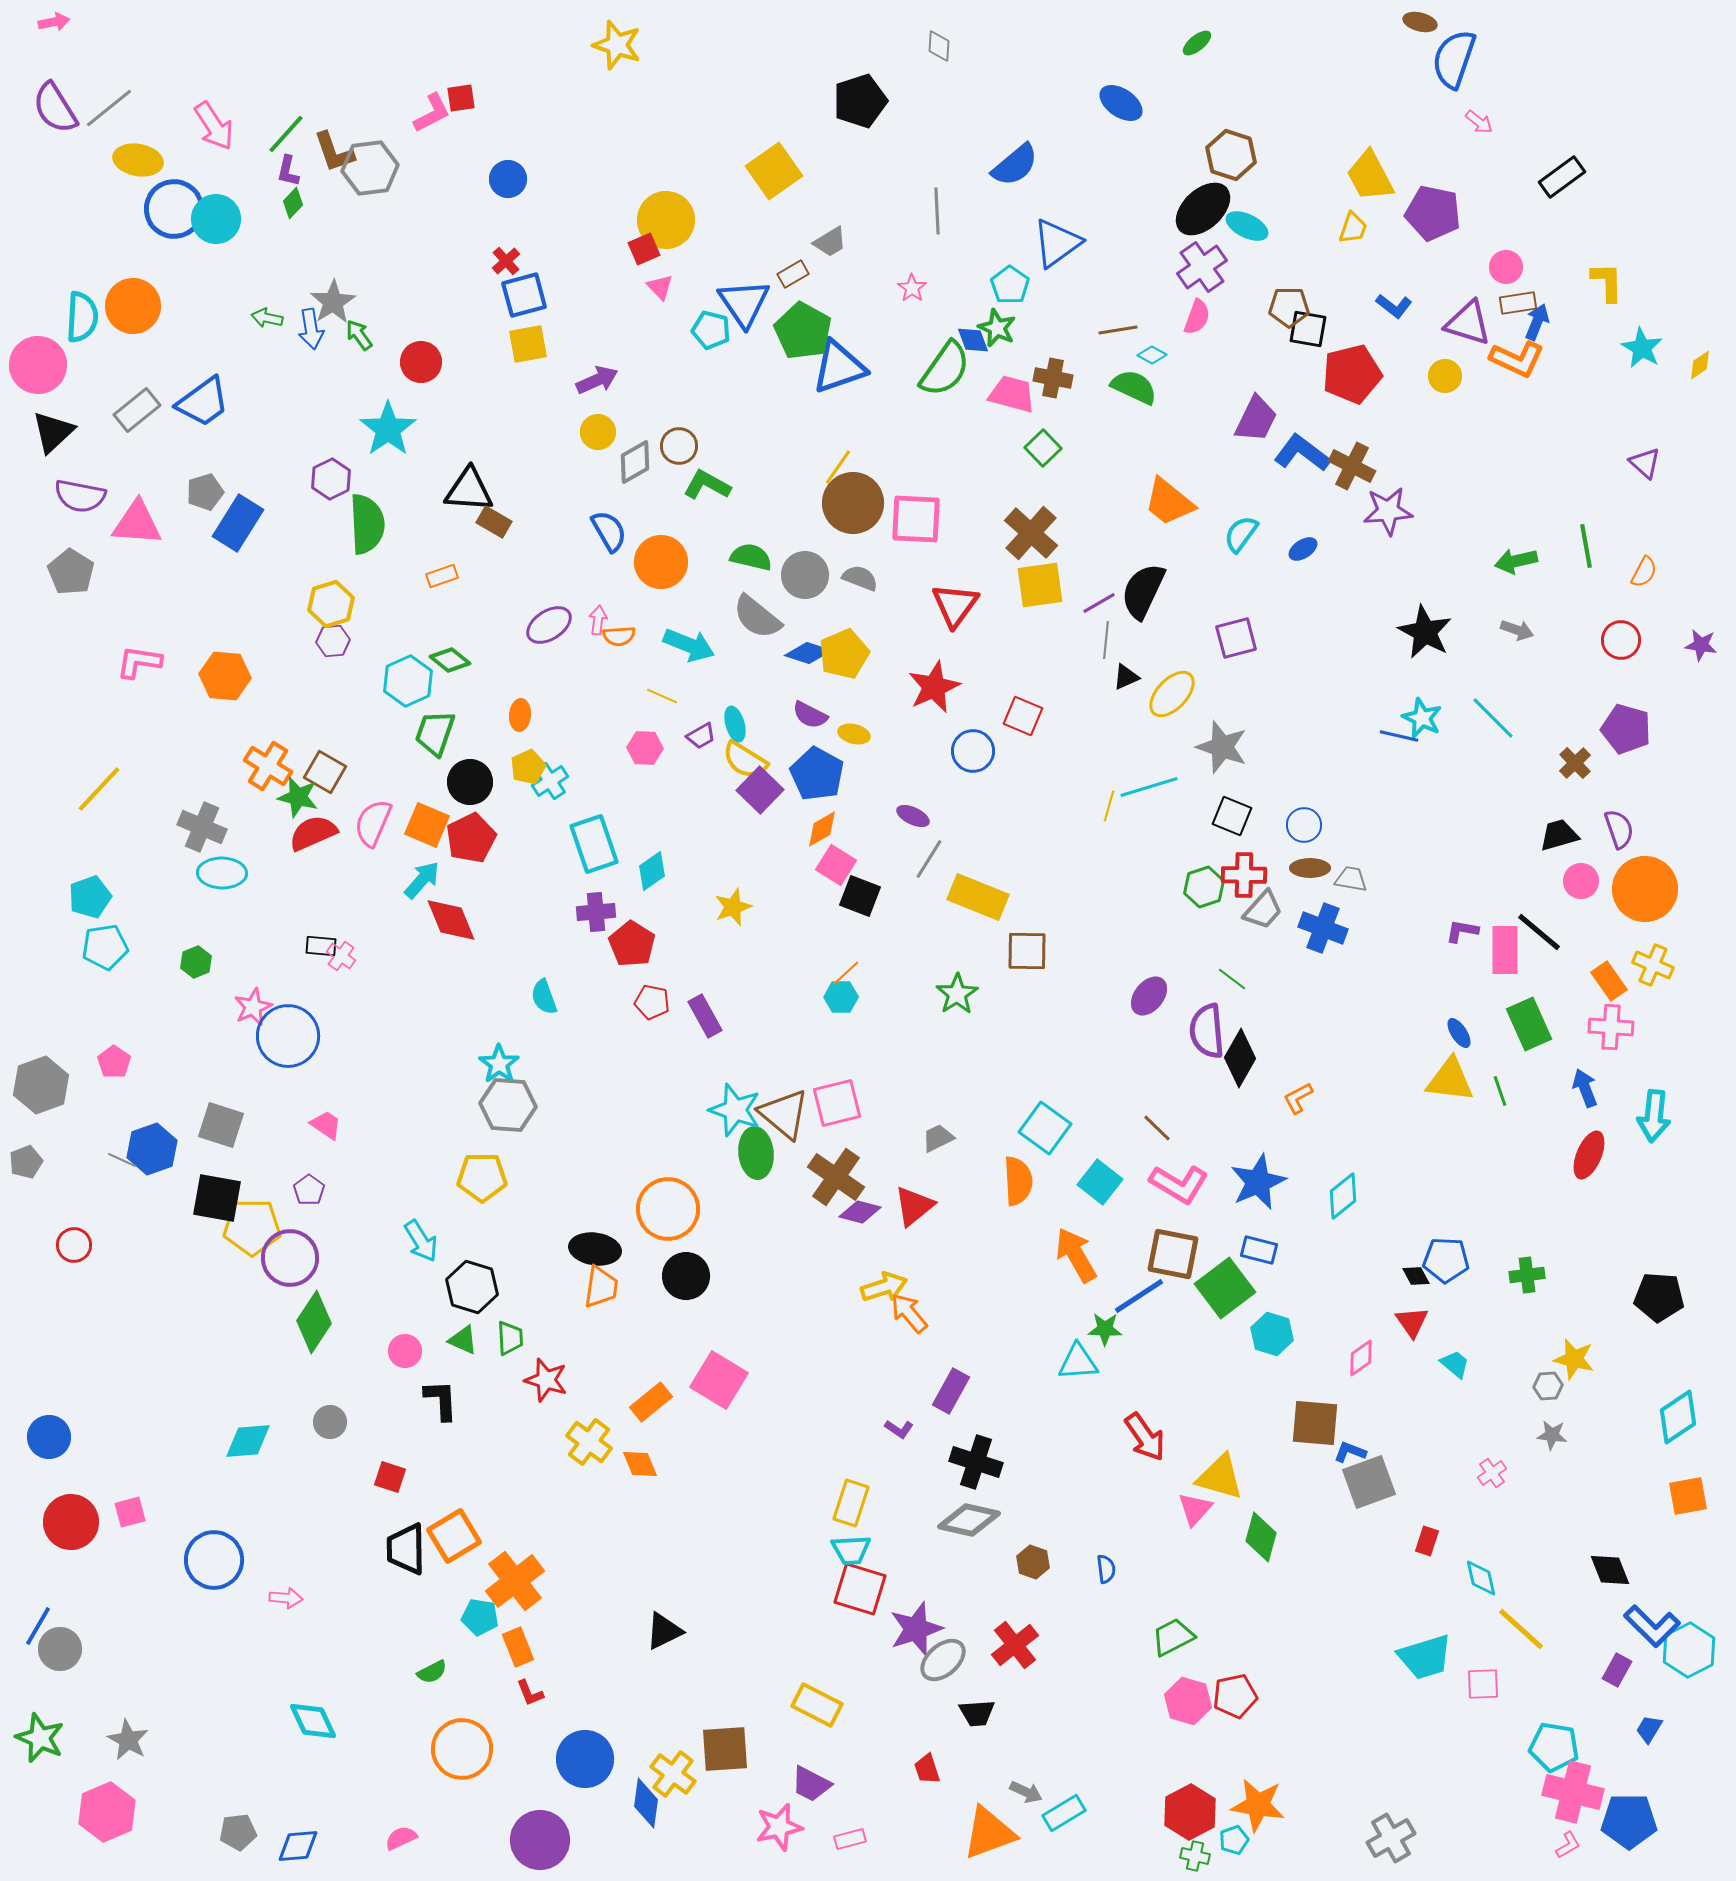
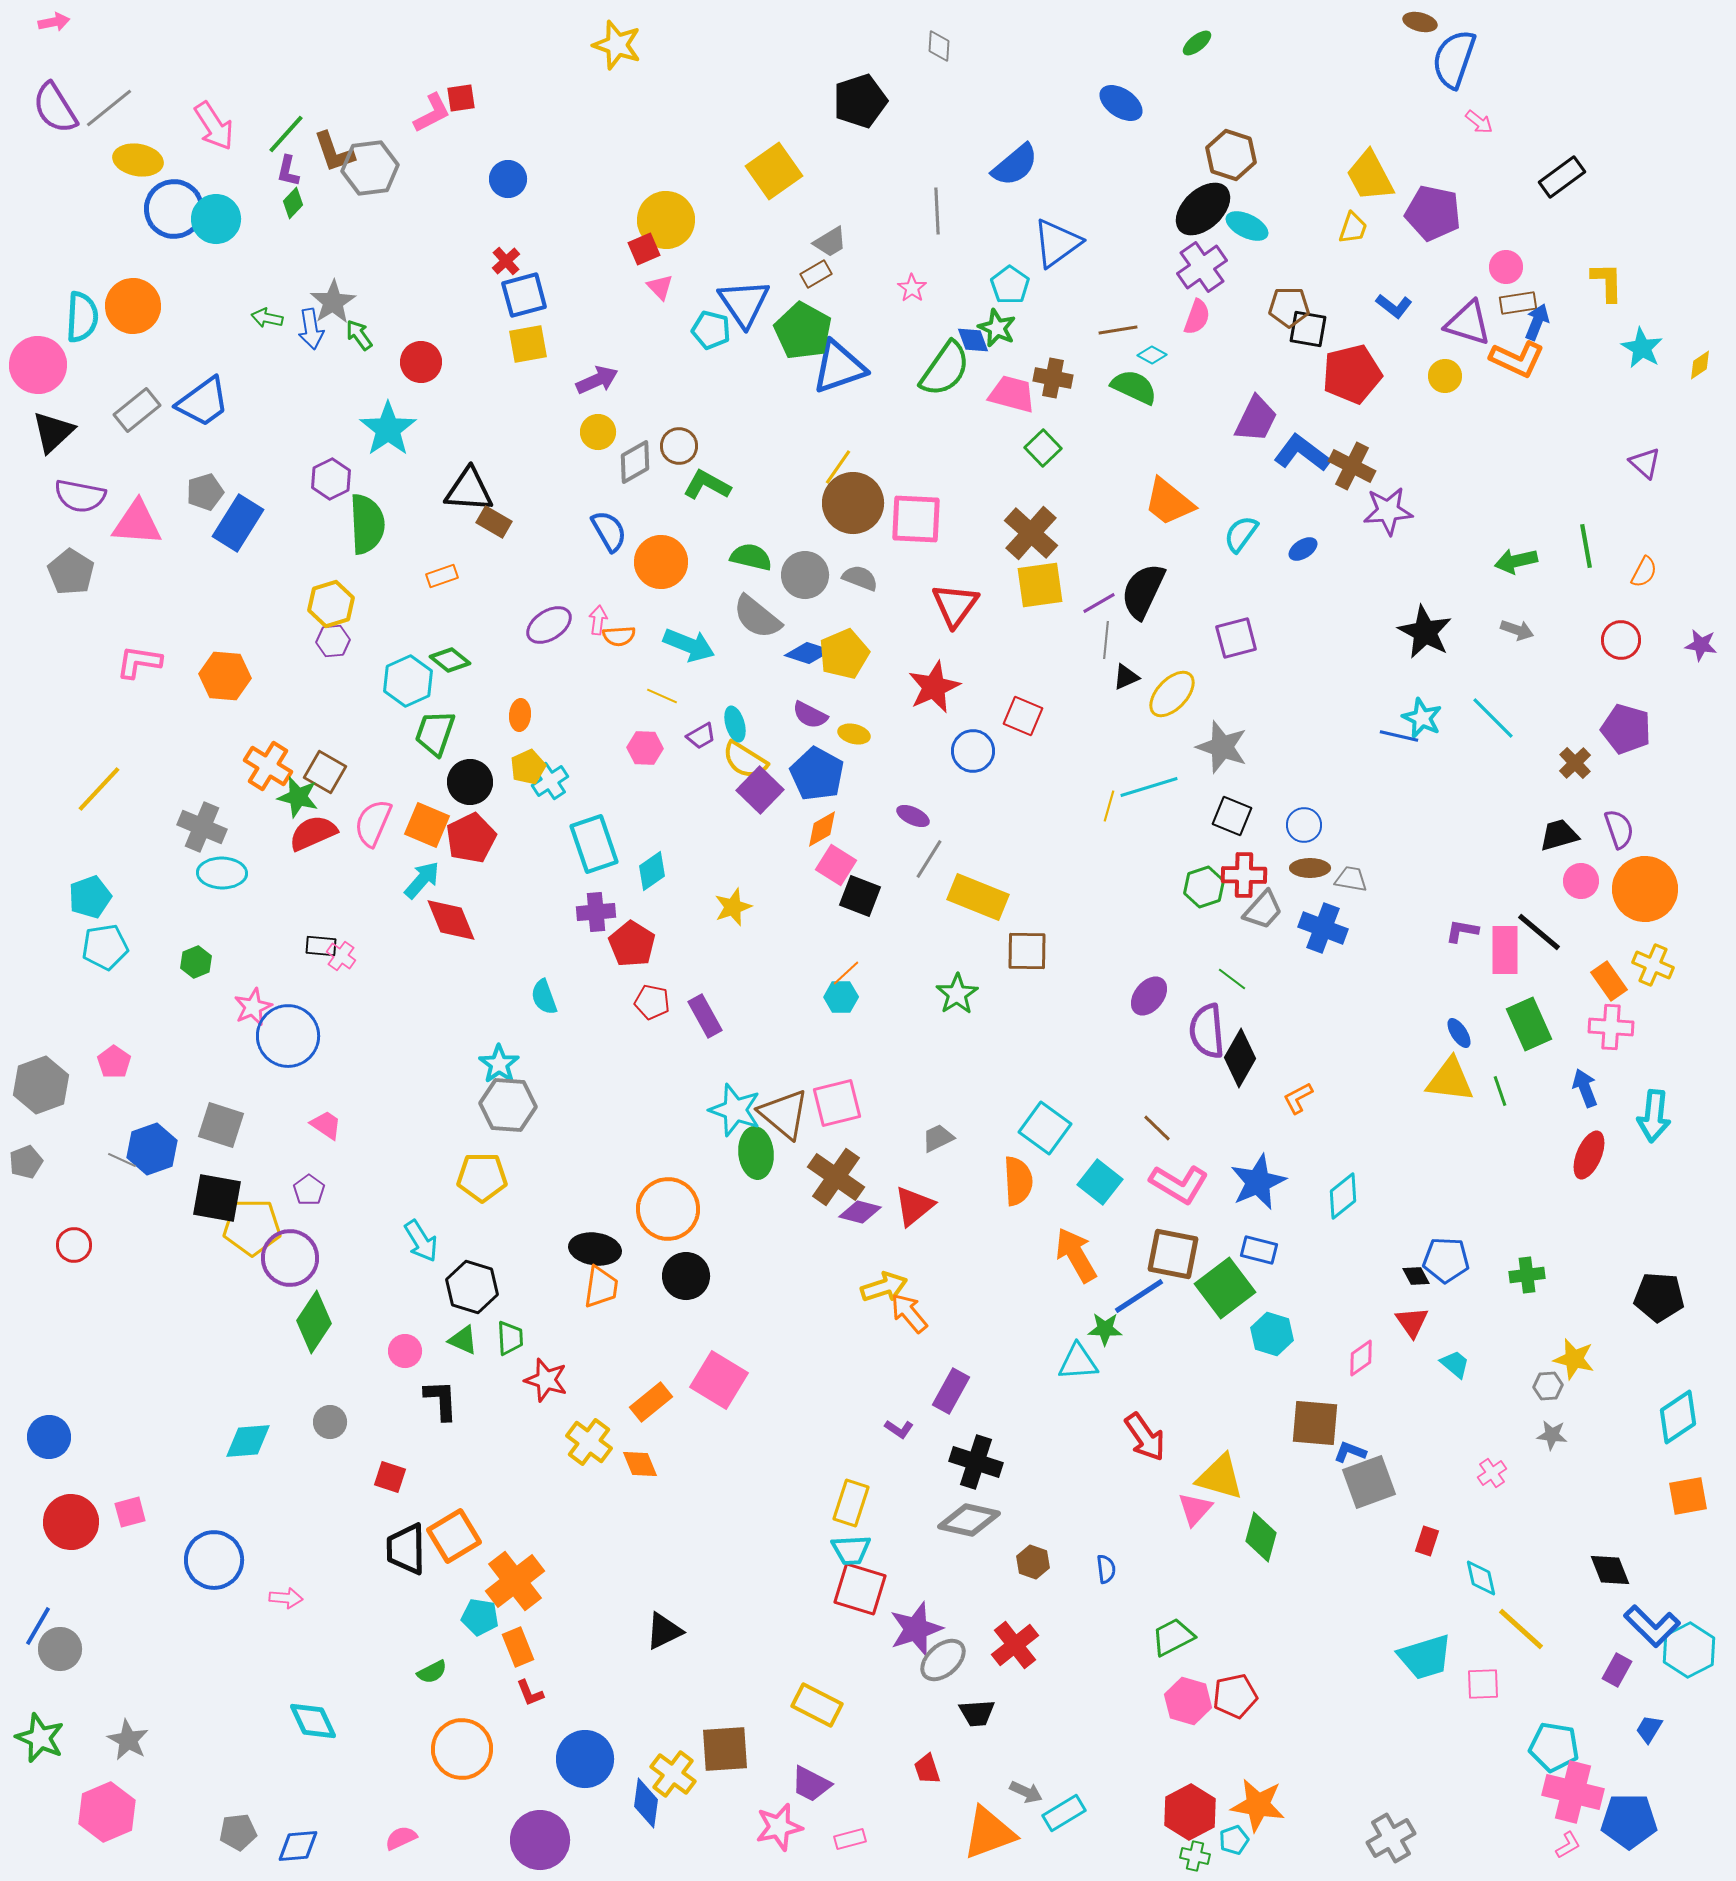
brown rectangle at (793, 274): moved 23 px right
